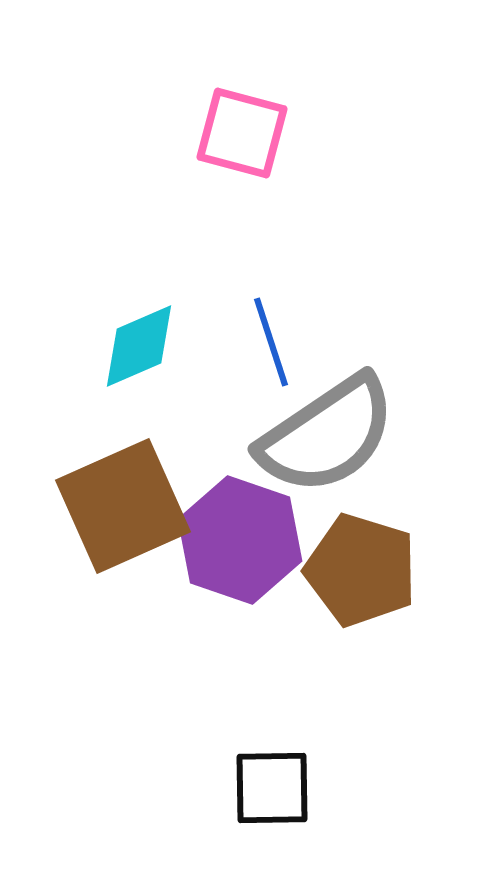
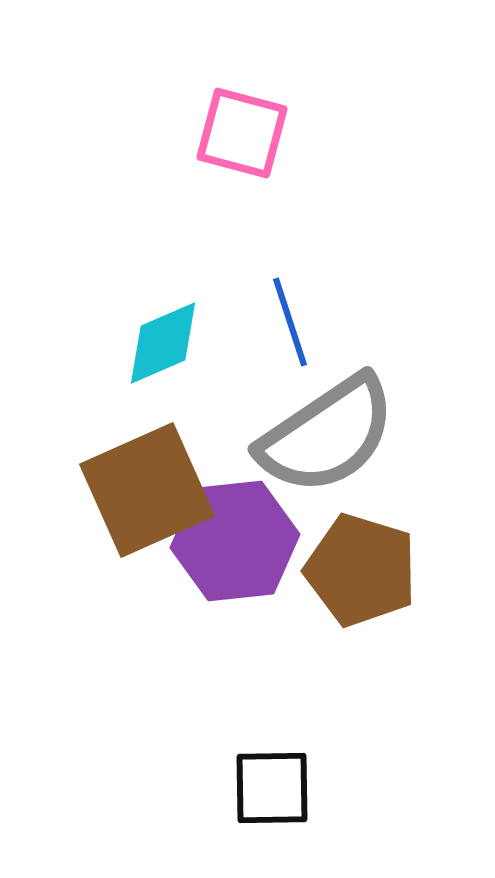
blue line: moved 19 px right, 20 px up
cyan diamond: moved 24 px right, 3 px up
brown square: moved 24 px right, 16 px up
purple hexagon: moved 5 px left, 1 px down; rotated 25 degrees counterclockwise
